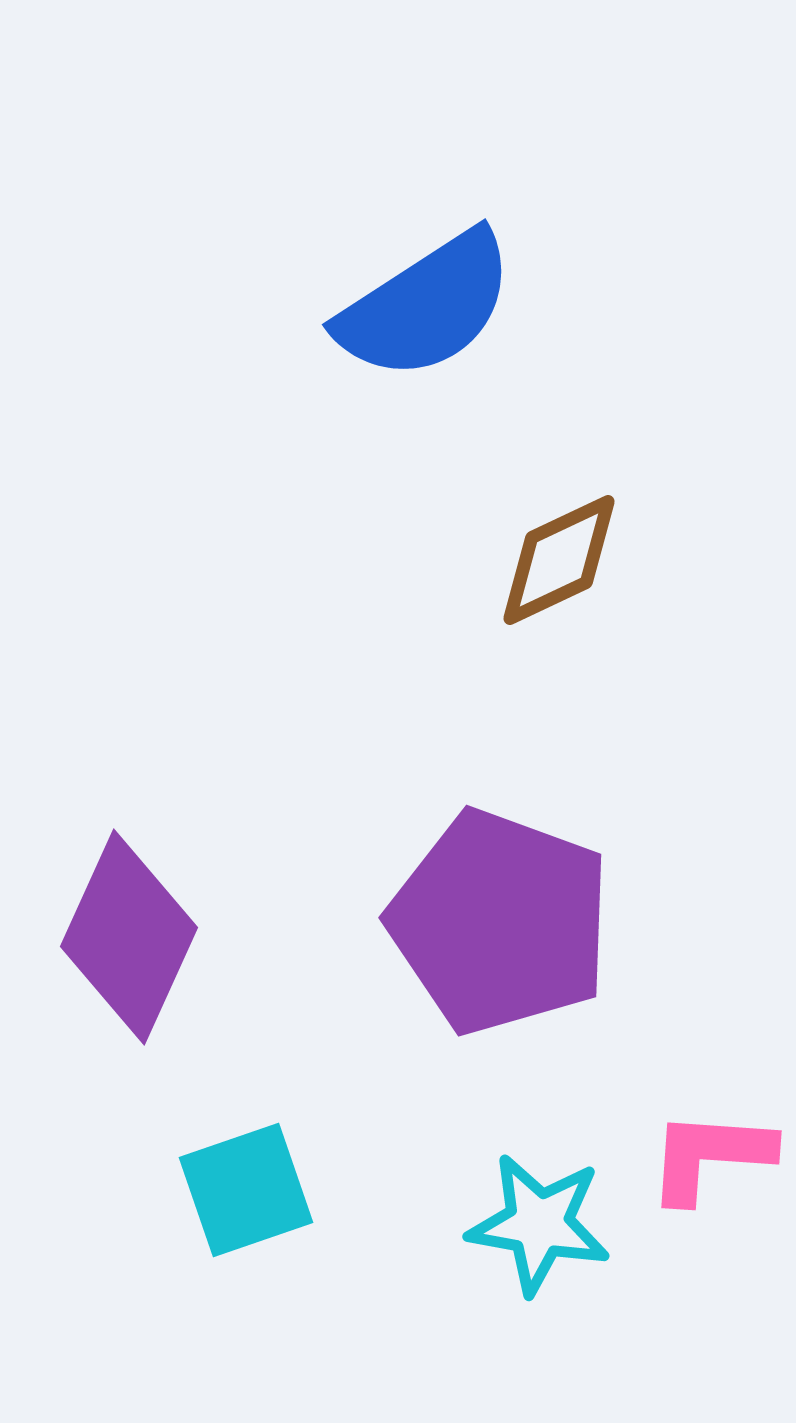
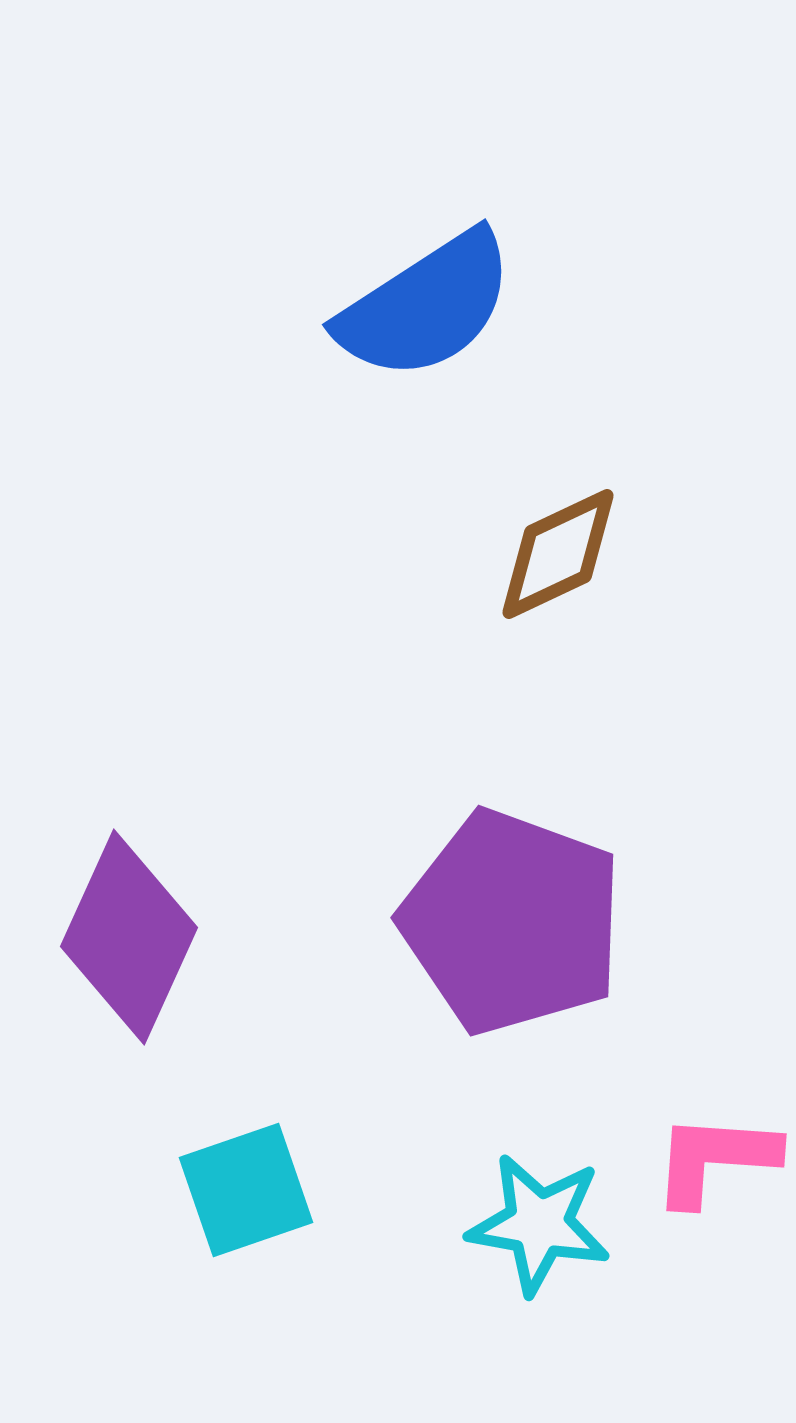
brown diamond: moved 1 px left, 6 px up
purple pentagon: moved 12 px right
pink L-shape: moved 5 px right, 3 px down
